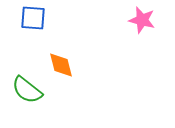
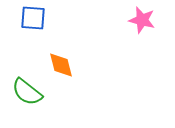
green semicircle: moved 2 px down
